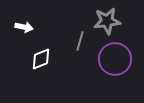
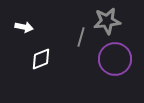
gray line: moved 1 px right, 4 px up
